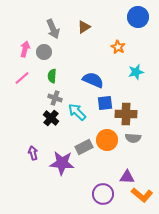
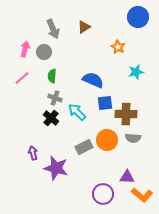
purple star: moved 6 px left, 5 px down; rotated 10 degrees clockwise
